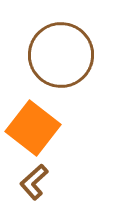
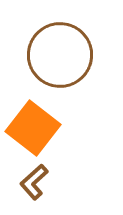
brown circle: moved 1 px left
